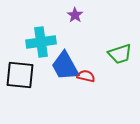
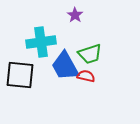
green trapezoid: moved 30 px left
